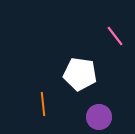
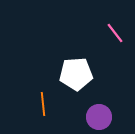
pink line: moved 3 px up
white pentagon: moved 4 px left; rotated 12 degrees counterclockwise
